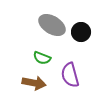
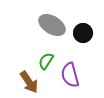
black circle: moved 2 px right, 1 px down
green semicircle: moved 4 px right, 3 px down; rotated 102 degrees clockwise
brown arrow: moved 5 px left, 1 px up; rotated 45 degrees clockwise
